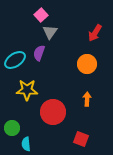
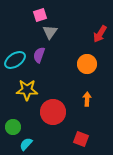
pink square: moved 1 px left; rotated 24 degrees clockwise
red arrow: moved 5 px right, 1 px down
purple semicircle: moved 2 px down
green circle: moved 1 px right, 1 px up
cyan semicircle: rotated 48 degrees clockwise
